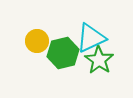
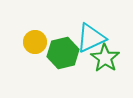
yellow circle: moved 2 px left, 1 px down
green star: moved 6 px right, 2 px up
